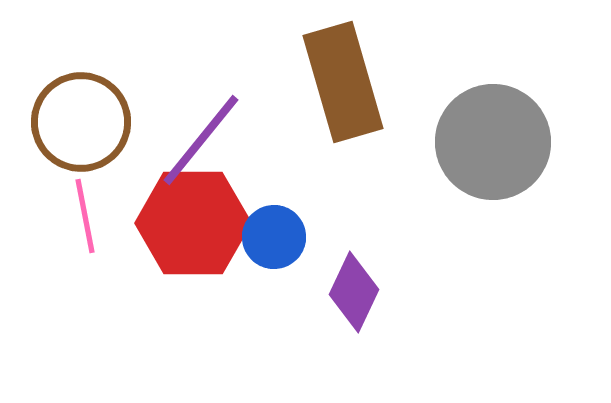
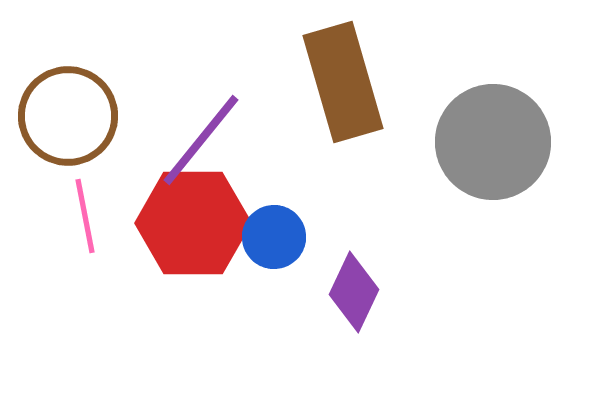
brown circle: moved 13 px left, 6 px up
